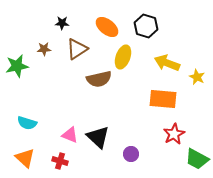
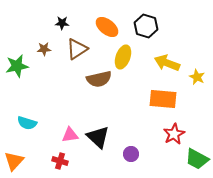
pink triangle: rotated 30 degrees counterclockwise
orange triangle: moved 11 px left, 3 px down; rotated 30 degrees clockwise
